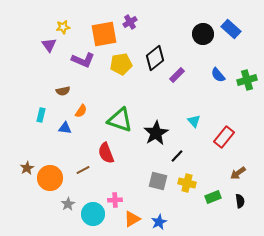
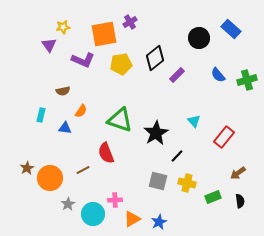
black circle: moved 4 px left, 4 px down
